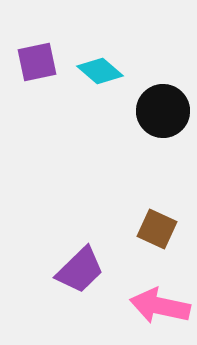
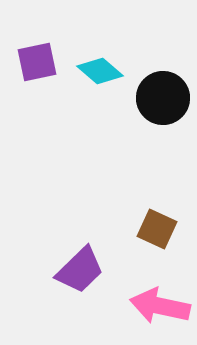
black circle: moved 13 px up
